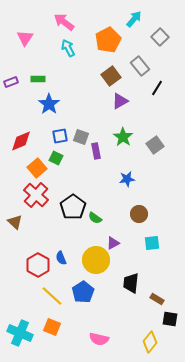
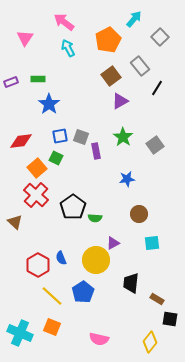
red diamond at (21, 141): rotated 15 degrees clockwise
green semicircle at (95, 218): rotated 32 degrees counterclockwise
